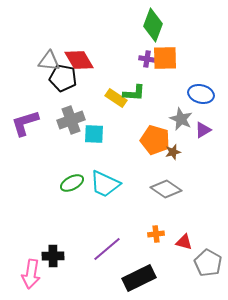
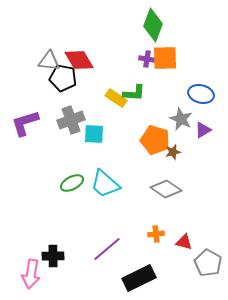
cyan trapezoid: rotated 16 degrees clockwise
